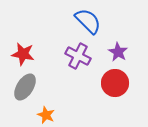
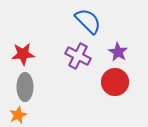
red star: rotated 15 degrees counterclockwise
red circle: moved 1 px up
gray ellipse: rotated 32 degrees counterclockwise
orange star: moved 28 px left; rotated 24 degrees clockwise
